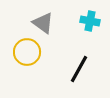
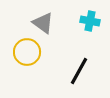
black line: moved 2 px down
